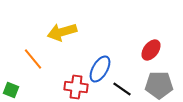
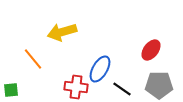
green square: rotated 28 degrees counterclockwise
